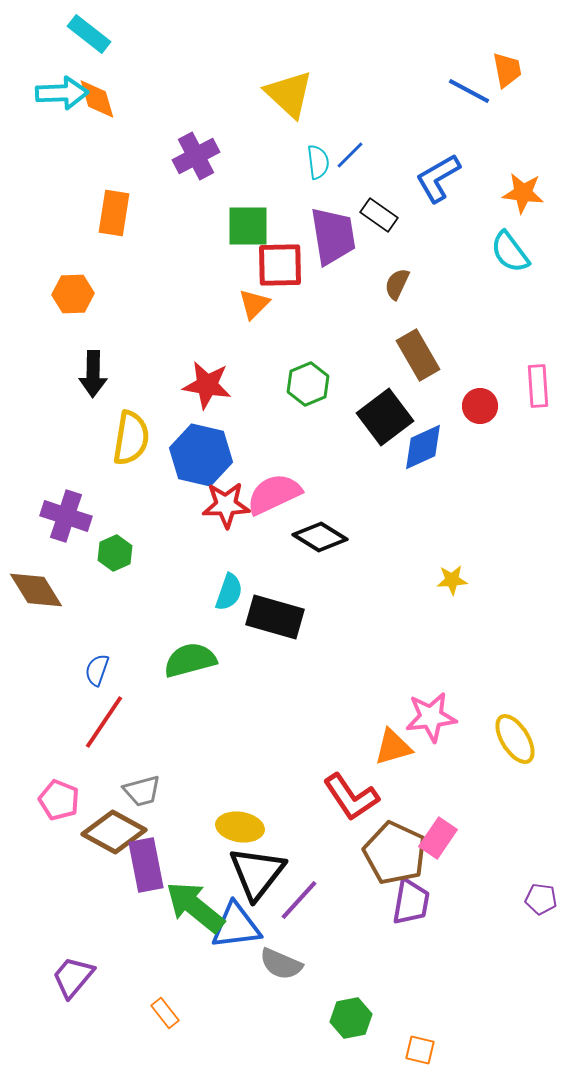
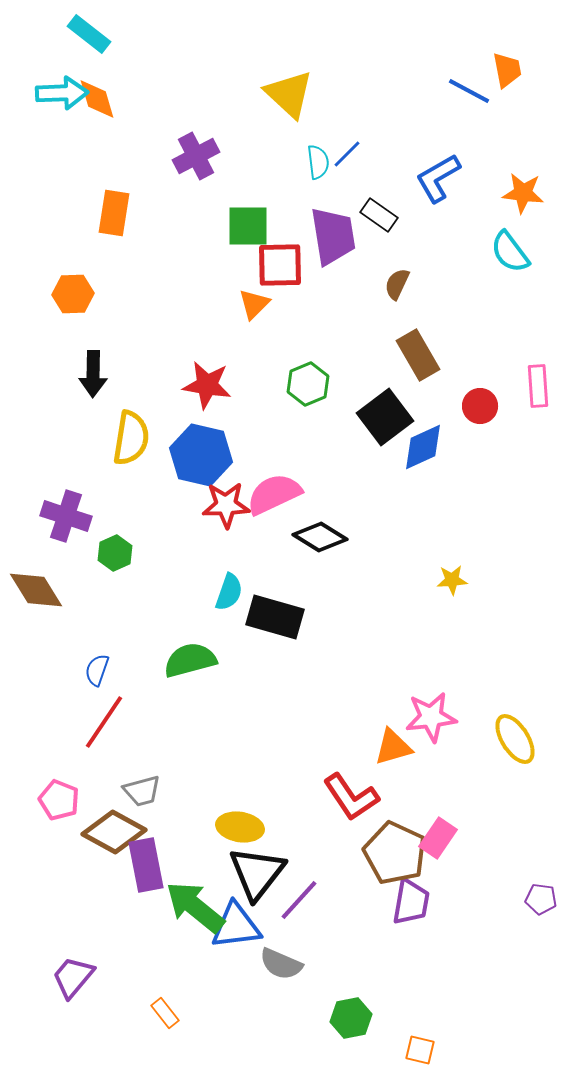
blue line at (350, 155): moved 3 px left, 1 px up
